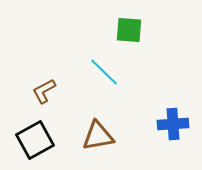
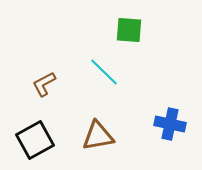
brown L-shape: moved 7 px up
blue cross: moved 3 px left; rotated 16 degrees clockwise
